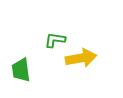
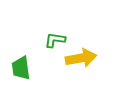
green trapezoid: moved 2 px up
